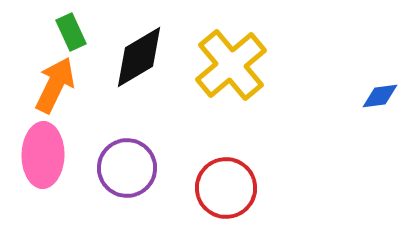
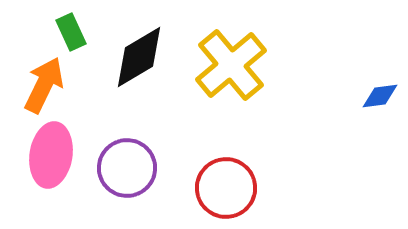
orange arrow: moved 11 px left
pink ellipse: moved 8 px right; rotated 8 degrees clockwise
